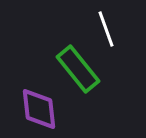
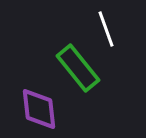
green rectangle: moved 1 px up
